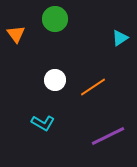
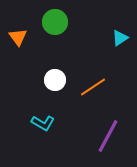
green circle: moved 3 px down
orange triangle: moved 2 px right, 3 px down
purple line: rotated 36 degrees counterclockwise
